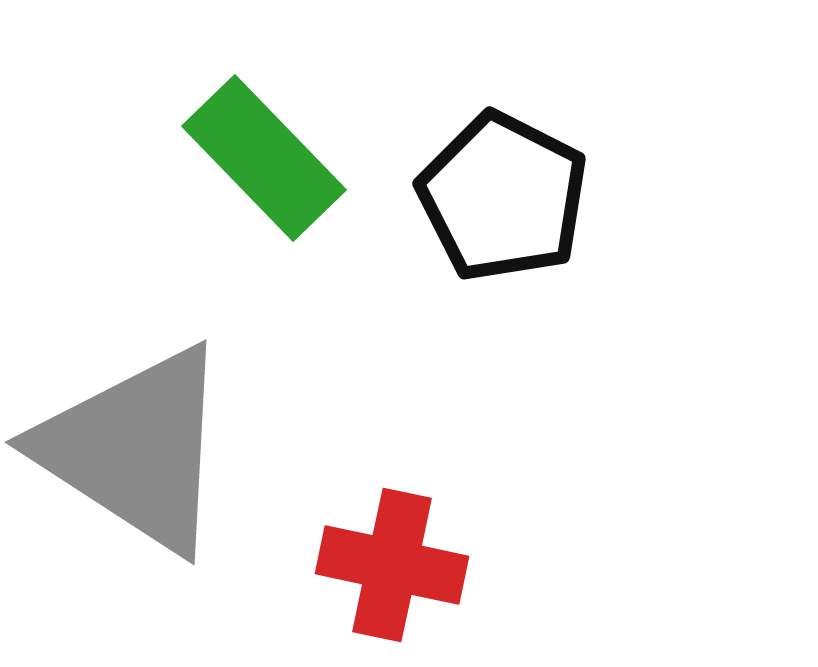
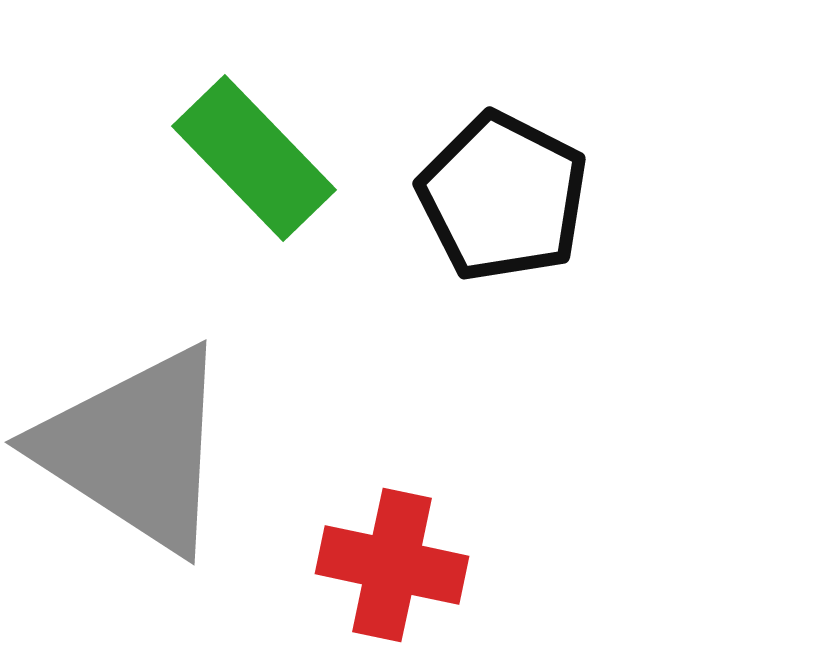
green rectangle: moved 10 px left
